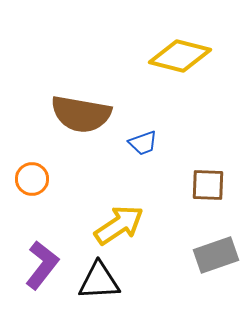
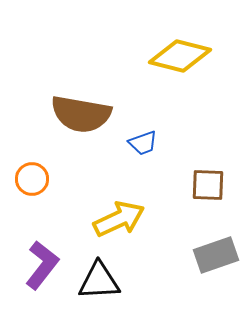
yellow arrow: moved 6 px up; rotated 9 degrees clockwise
